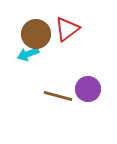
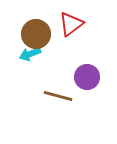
red triangle: moved 4 px right, 5 px up
cyan arrow: moved 2 px right
purple circle: moved 1 px left, 12 px up
